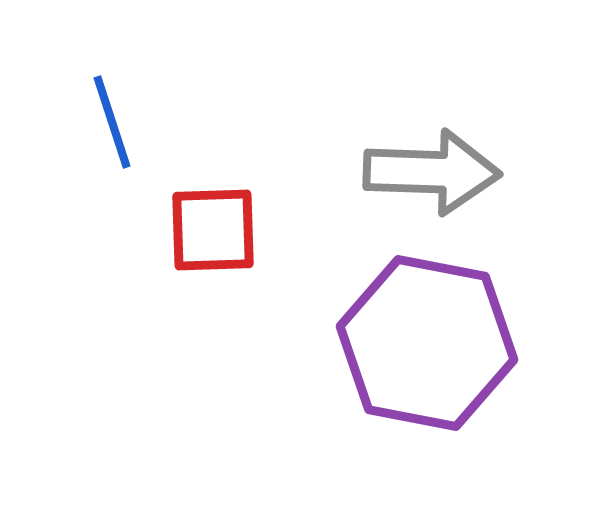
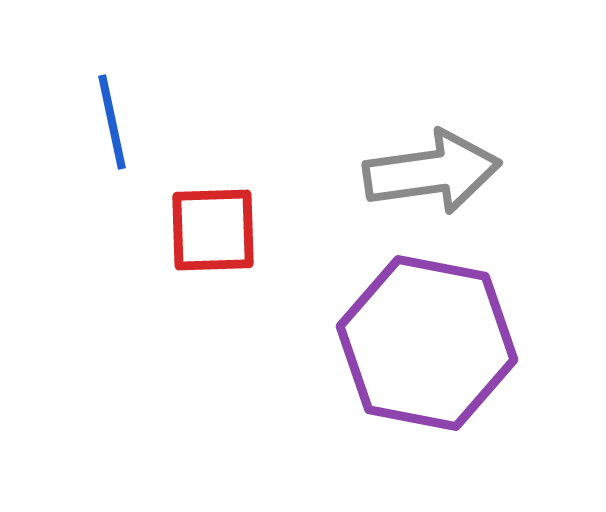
blue line: rotated 6 degrees clockwise
gray arrow: rotated 10 degrees counterclockwise
